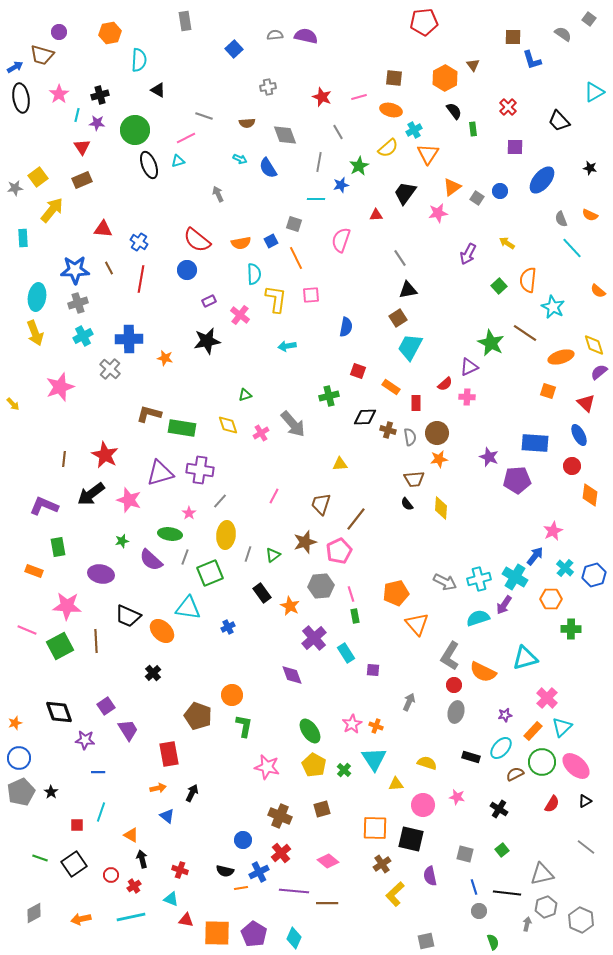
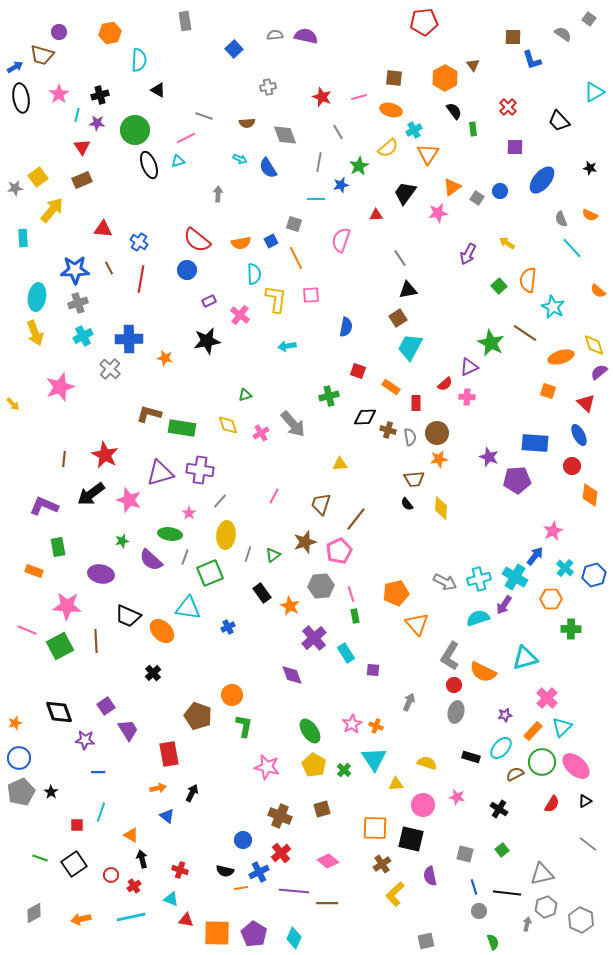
gray arrow at (218, 194): rotated 28 degrees clockwise
gray line at (586, 847): moved 2 px right, 3 px up
